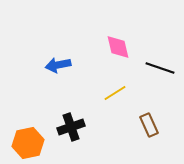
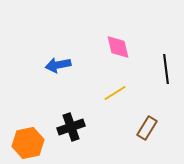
black line: moved 6 px right, 1 px down; rotated 64 degrees clockwise
brown rectangle: moved 2 px left, 3 px down; rotated 55 degrees clockwise
